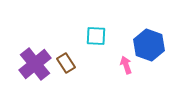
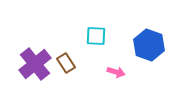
pink arrow: moved 10 px left, 7 px down; rotated 126 degrees clockwise
